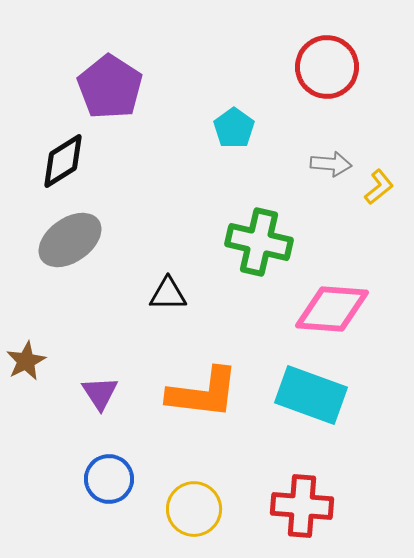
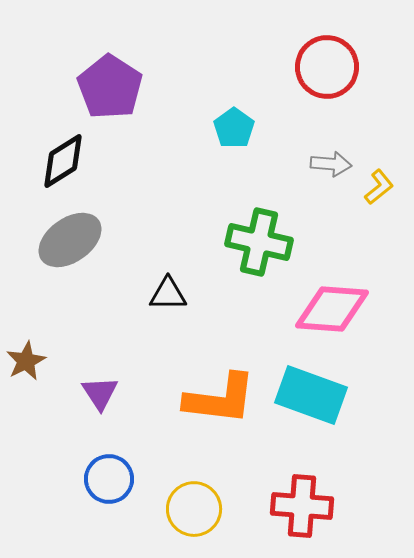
orange L-shape: moved 17 px right, 6 px down
